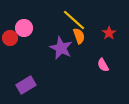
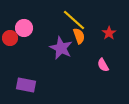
purple rectangle: rotated 42 degrees clockwise
